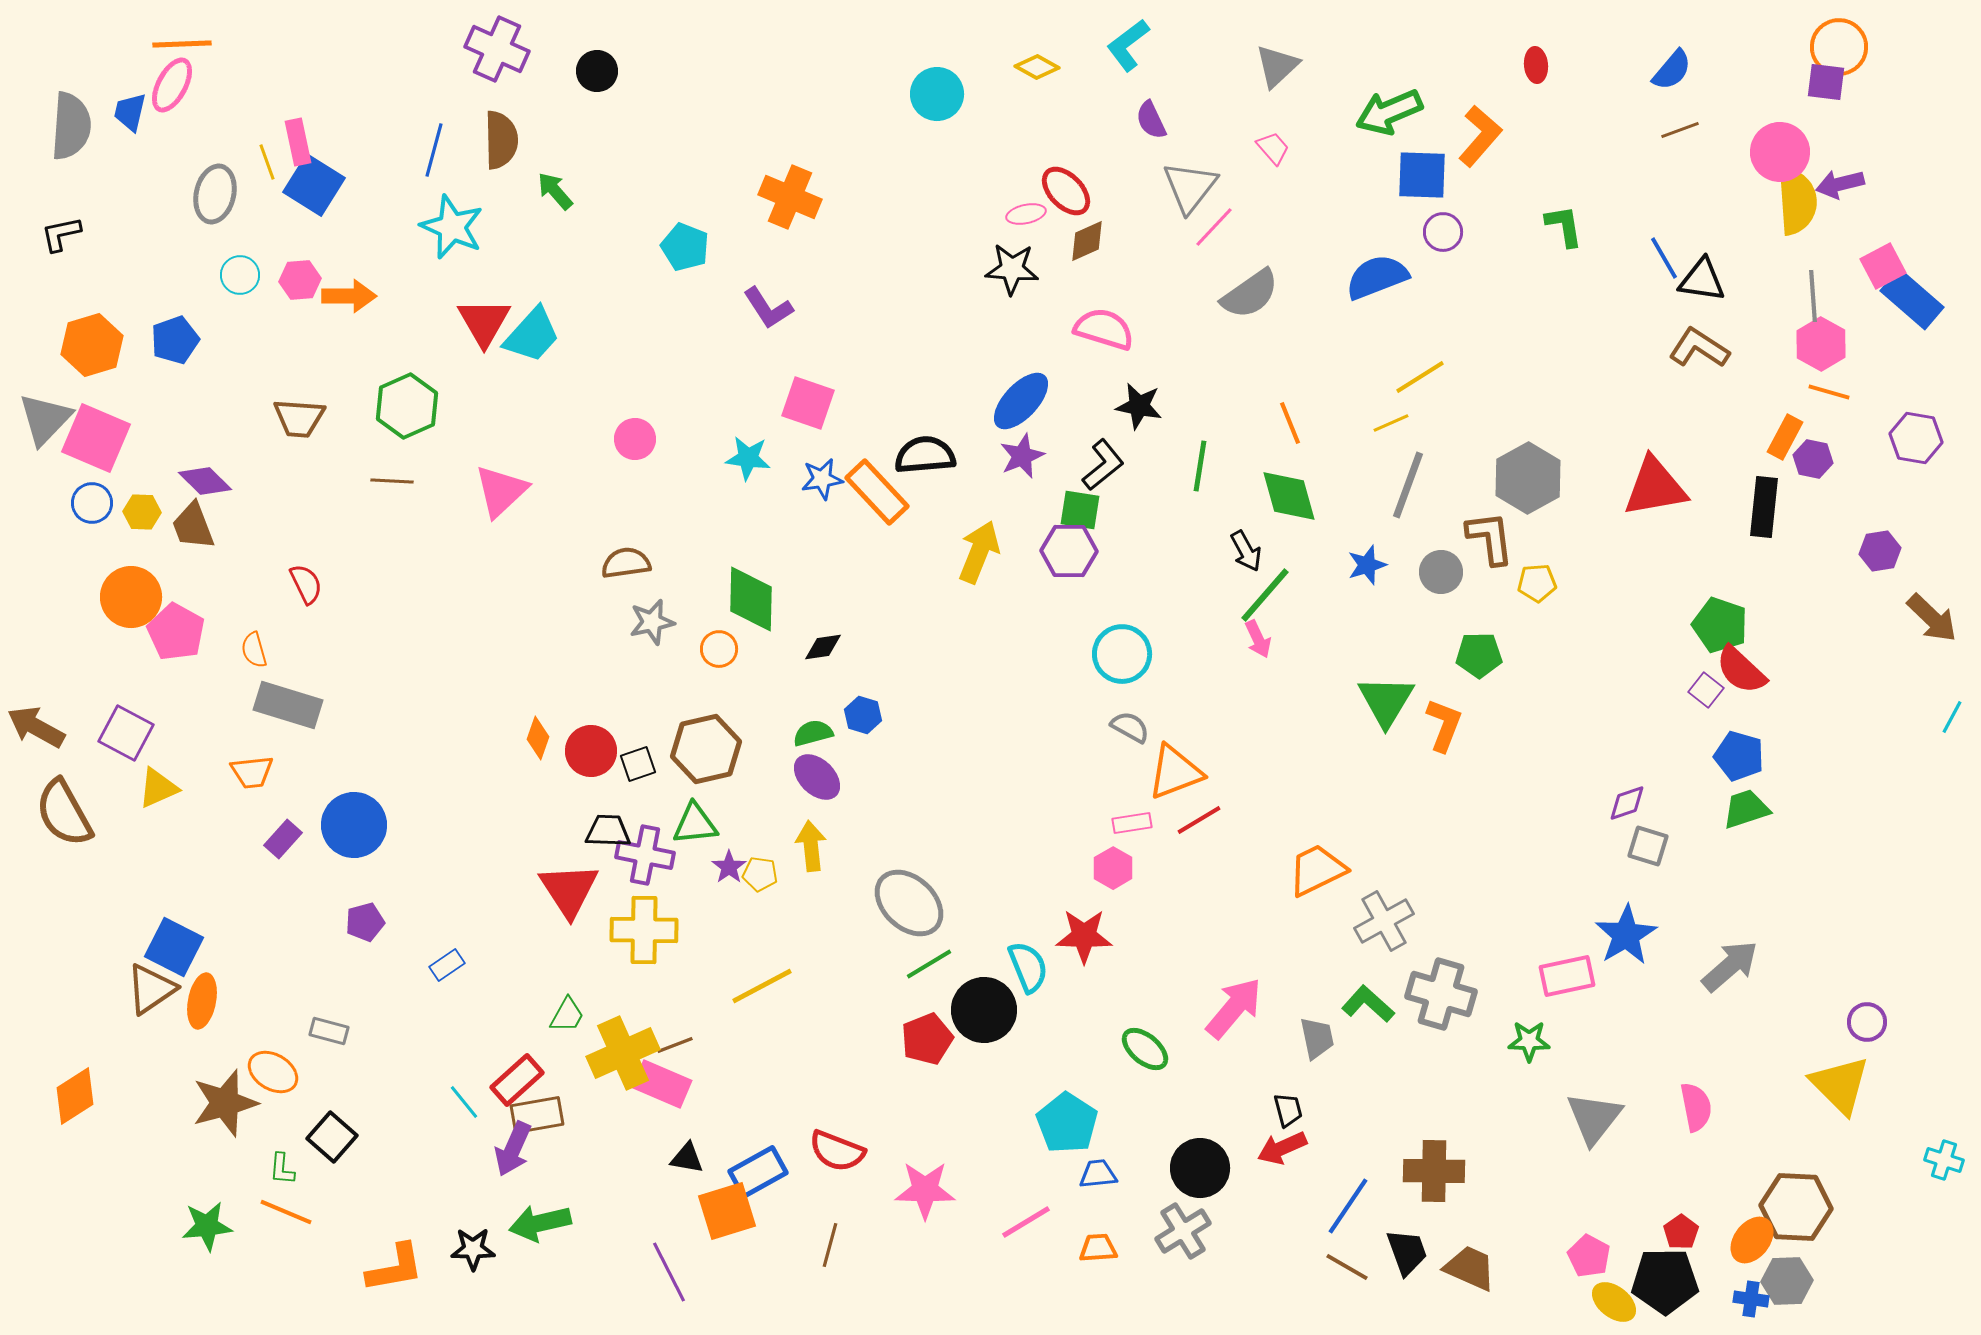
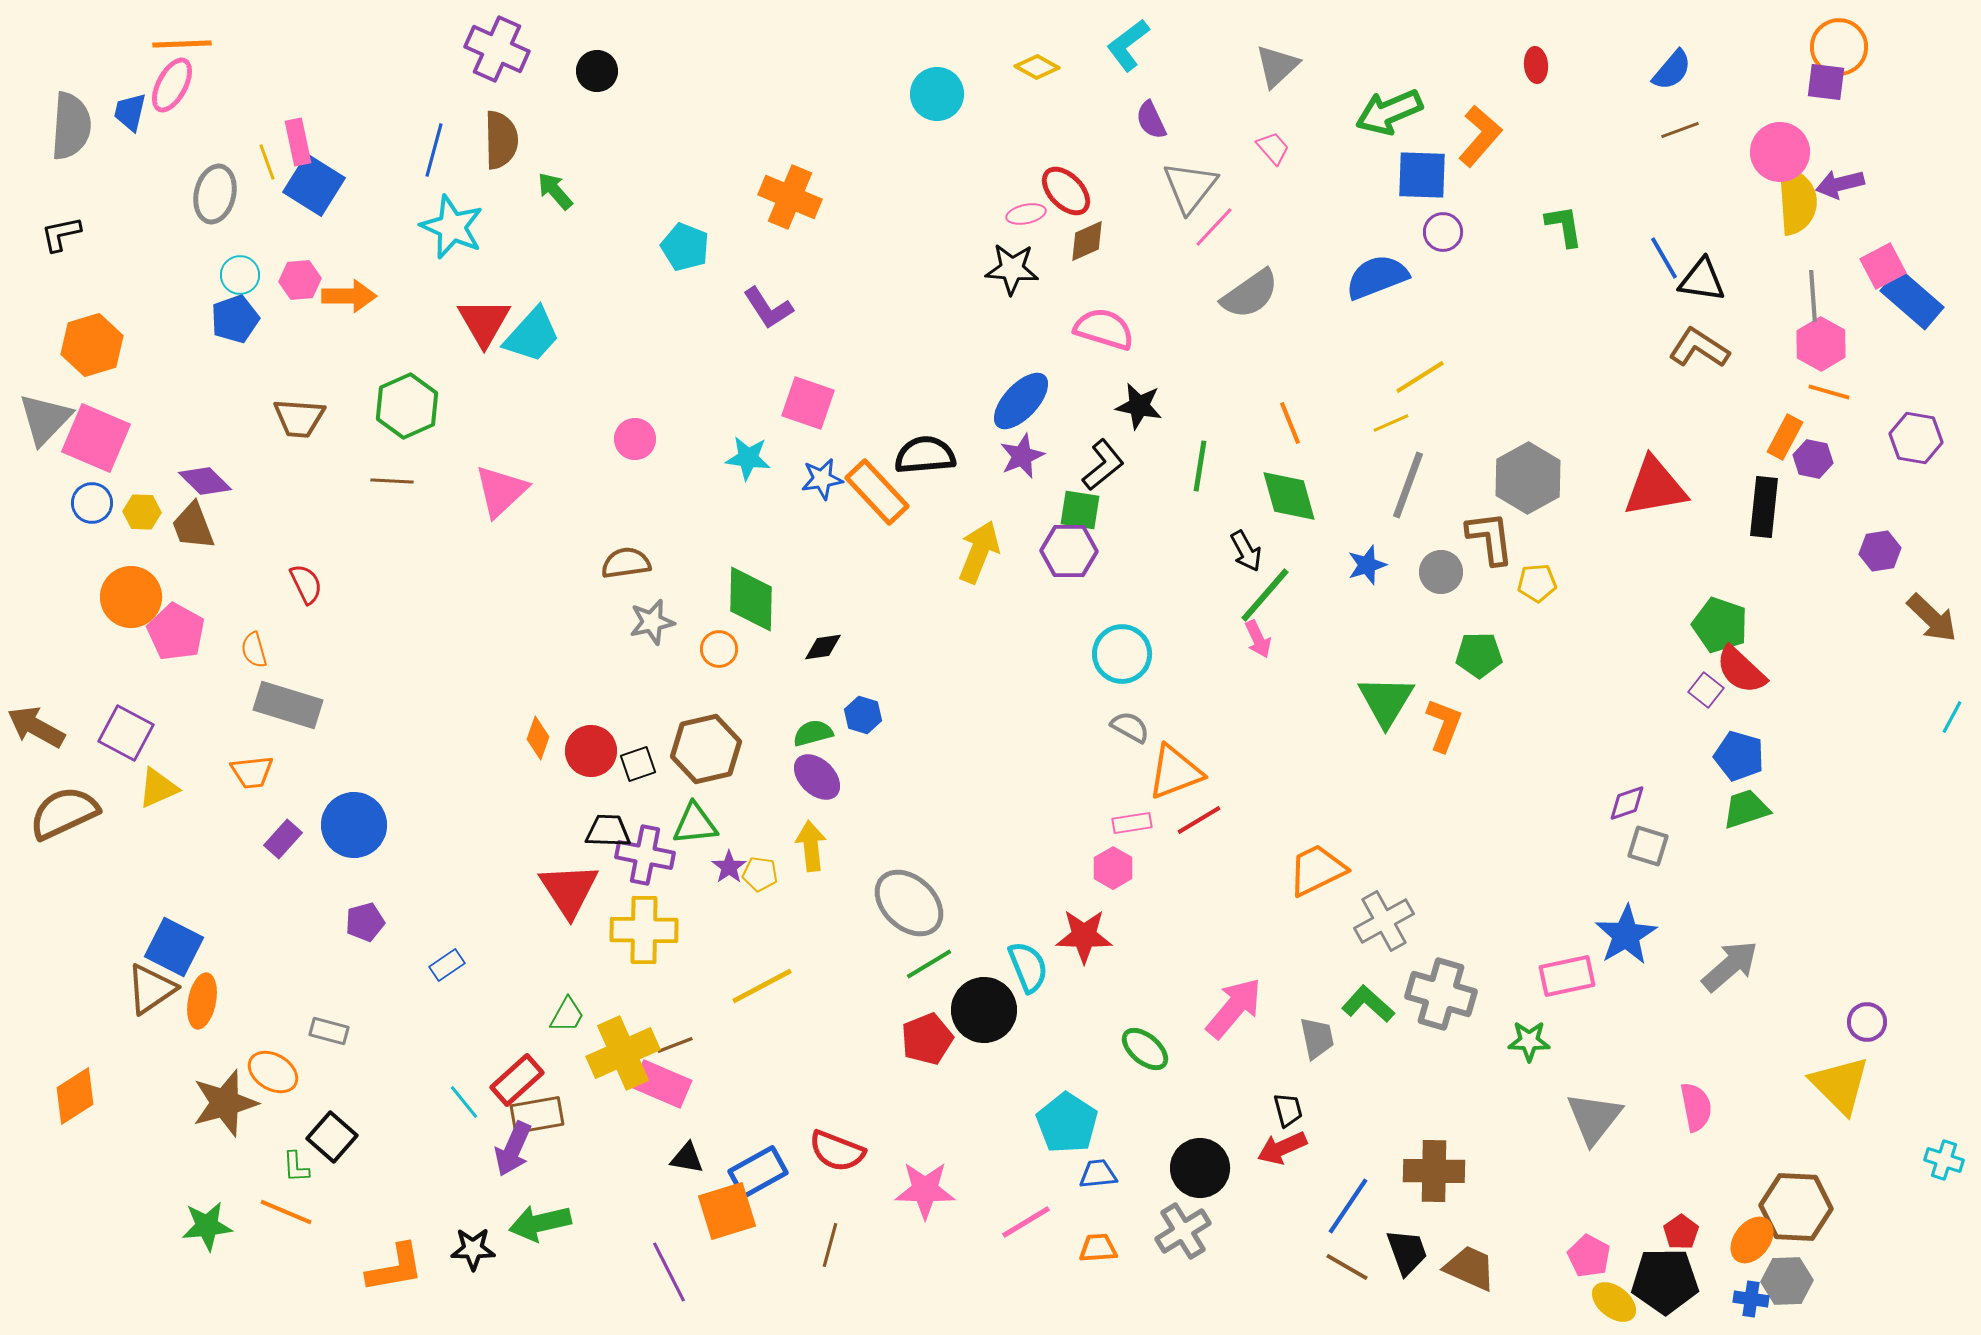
blue pentagon at (175, 340): moved 60 px right, 21 px up
brown semicircle at (64, 813): rotated 94 degrees clockwise
green L-shape at (282, 1169): moved 14 px right, 2 px up; rotated 8 degrees counterclockwise
